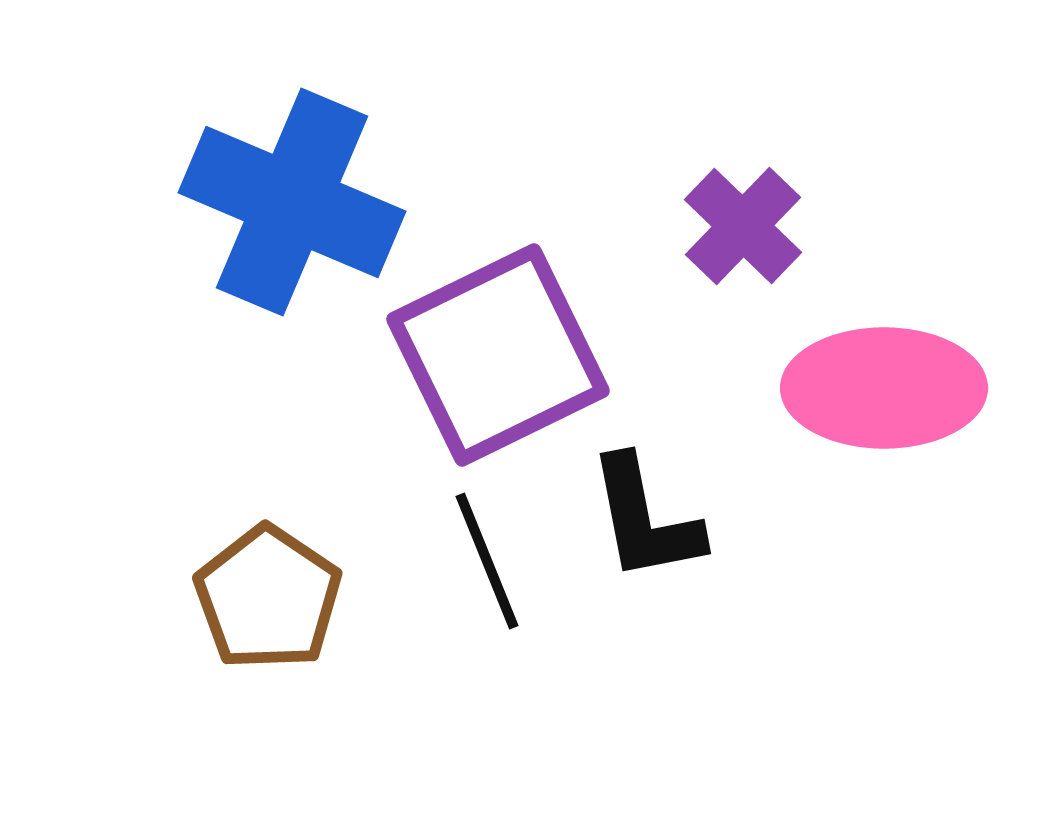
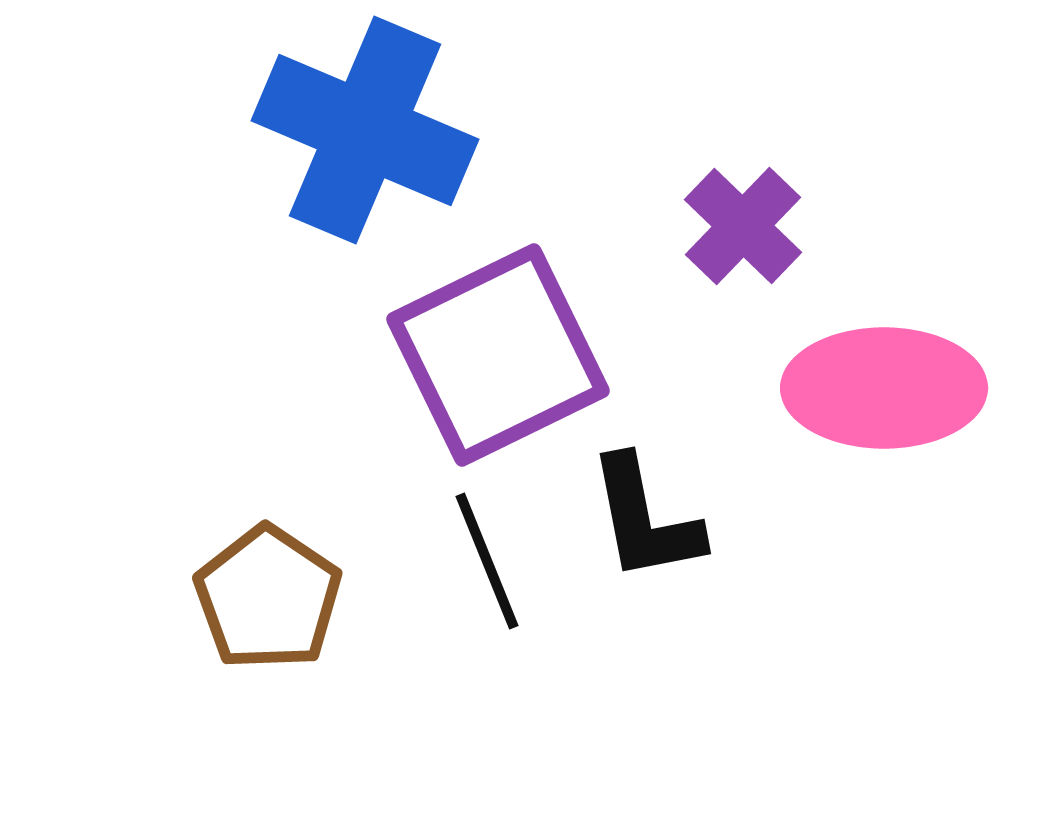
blue cross: moved 73 px right, 72 px up
